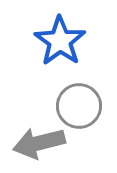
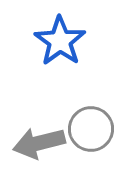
gray circle: moved 12 px right, 23 px down
